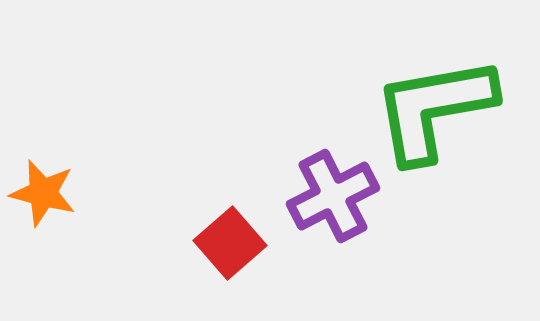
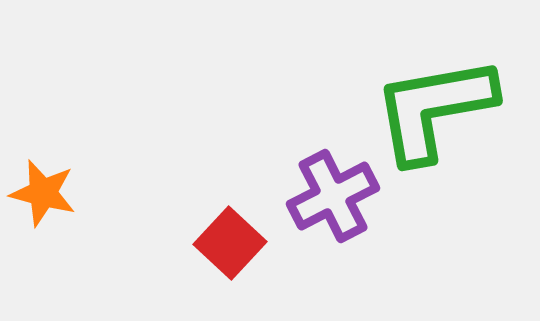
red square: rotated 6 degrees counterclockwise
